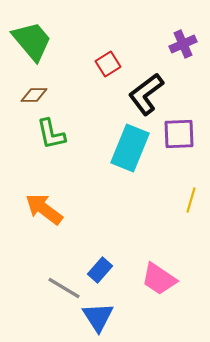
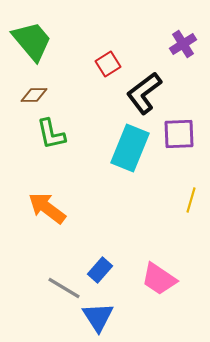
purple cross: rotated 8 degrees counterclockwise
black L-shape: moved 2 px left, 1 px up
orange arrow: moved 3 px right, 1 px up
